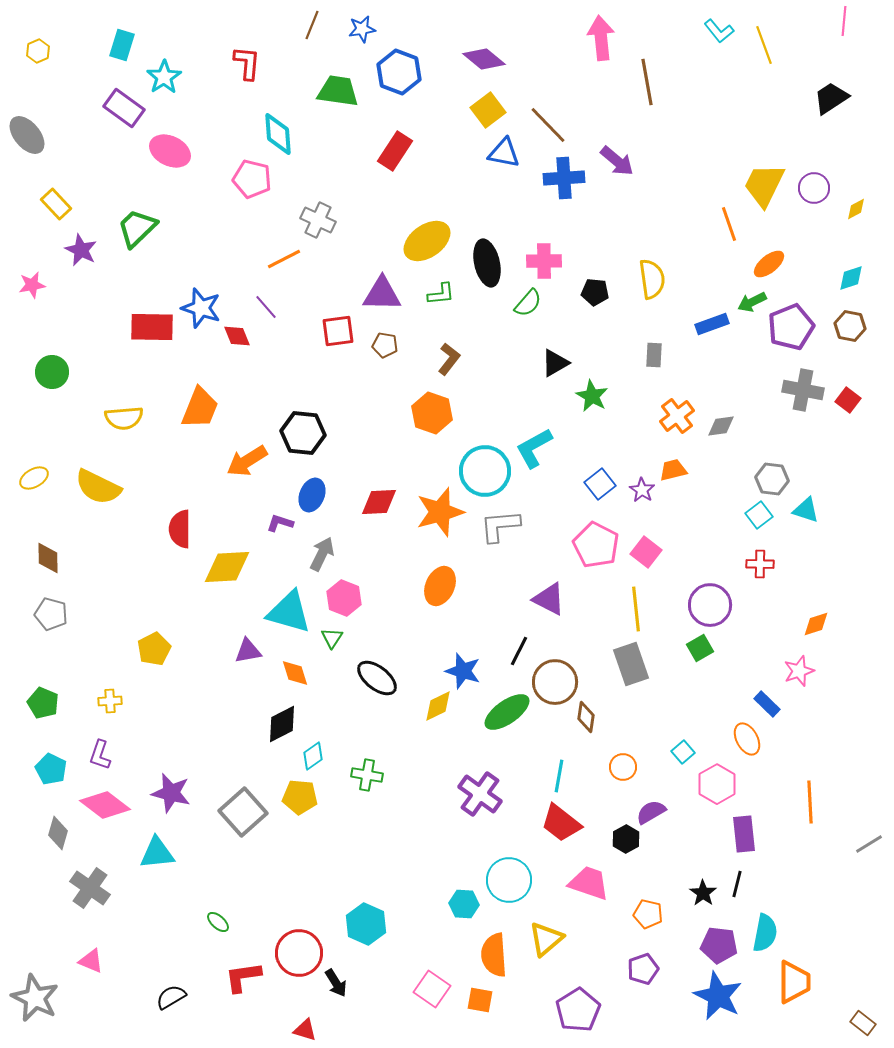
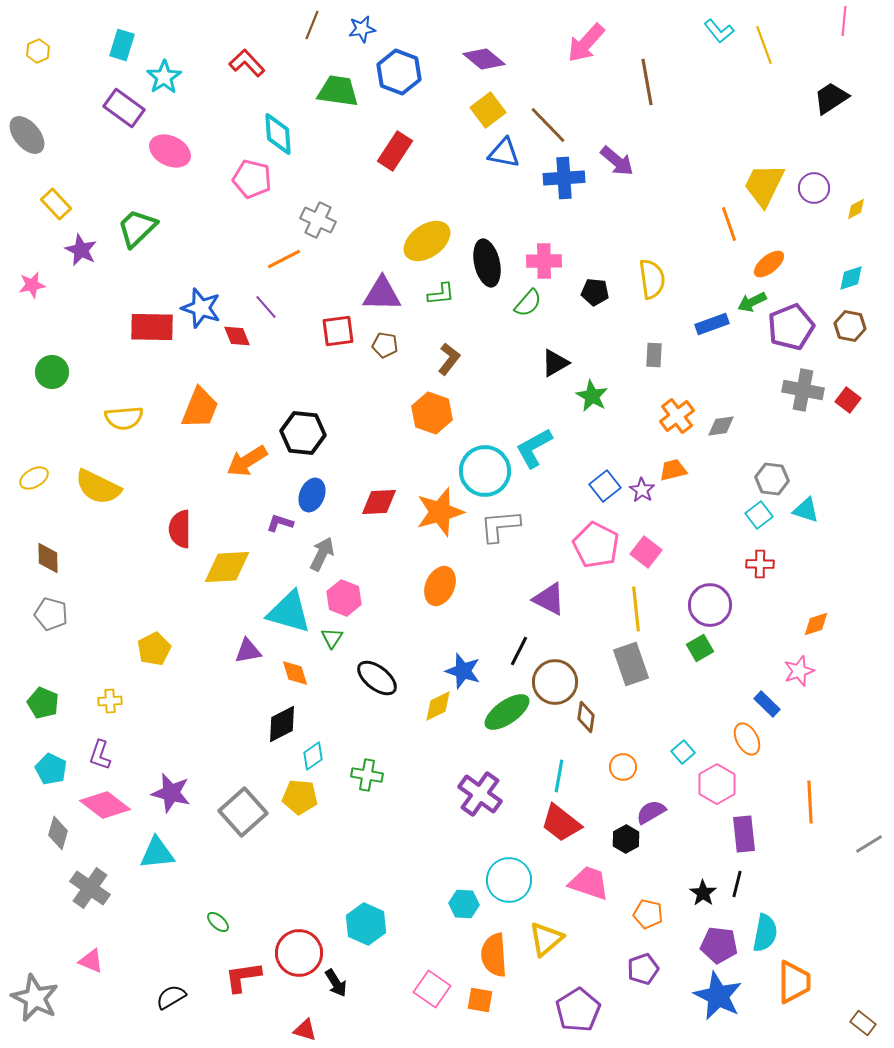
pink arrow at (601, 38): moved 15 px left, 5 px down; rotated 132 degrees counterclockwise
red L-shape at (247, 63): rotated 48 degrees counterclockwise
blue square at (600, 484): moved 5 px right, 2 px down
